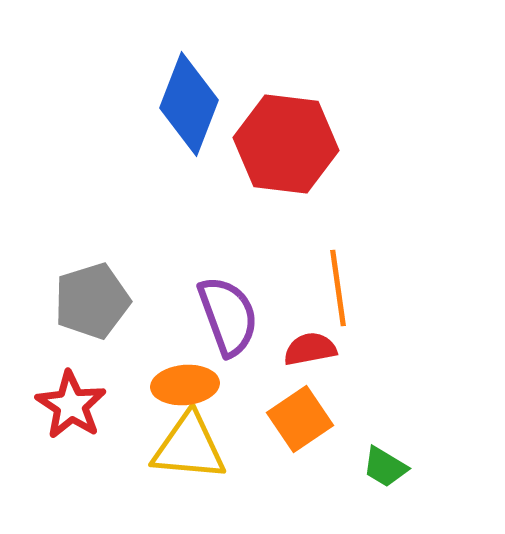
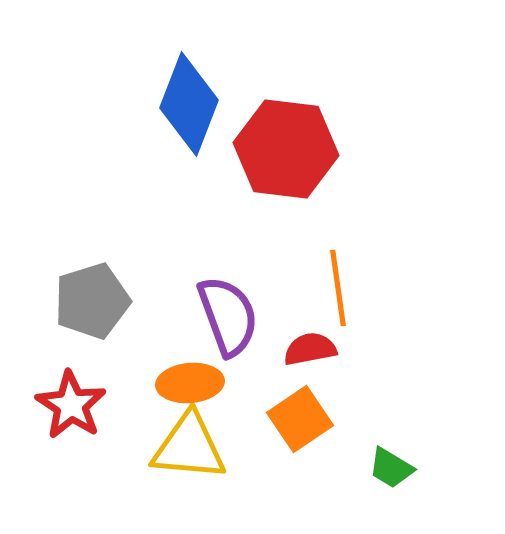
red hexagon: moved 5 px down
orange ellipse: moved 5 px right, 2 px up
green trapezoid: moved 6 px right, 1 px down
